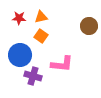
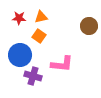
orange square: moved 2 px left
